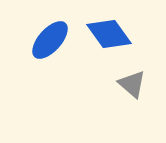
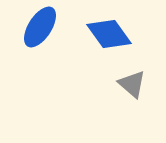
blue ellipse: moved 10 px left, 13 px up; rotated 9 degrees counterclockwise
